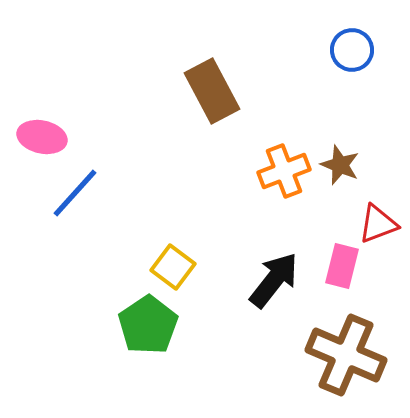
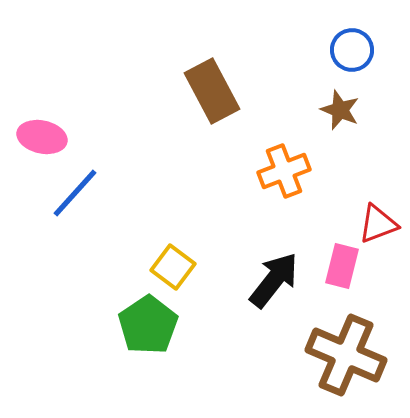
brown star: moved 55 px up
